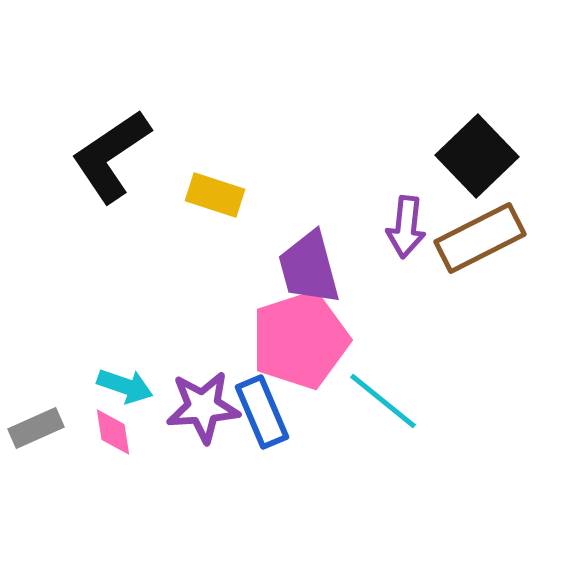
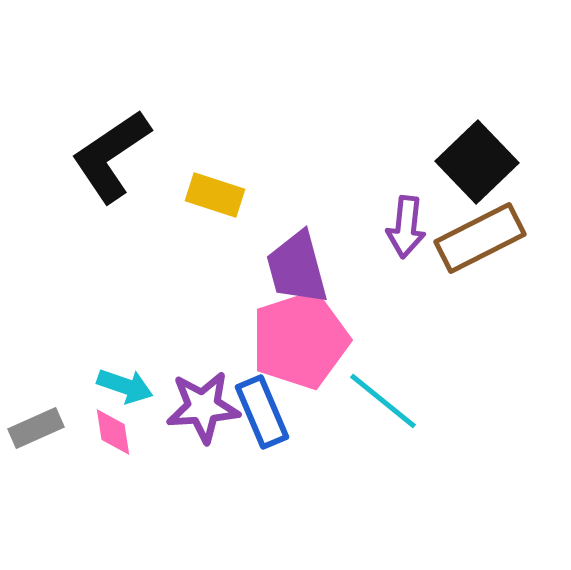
black square: moved 6 px down
purple trapezoid: moved 12 px left
